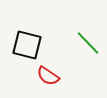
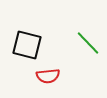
red semicircle: rotated 40 degrees counterclockwise
